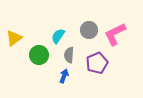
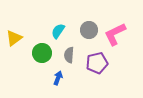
cyan semicircle: moved 5 px up
green circle: moved 3 px right, 2 px up
purple pentagon: rotated 10 degrees clockwise
blue arrow: moved 6 px left, 2 px down
